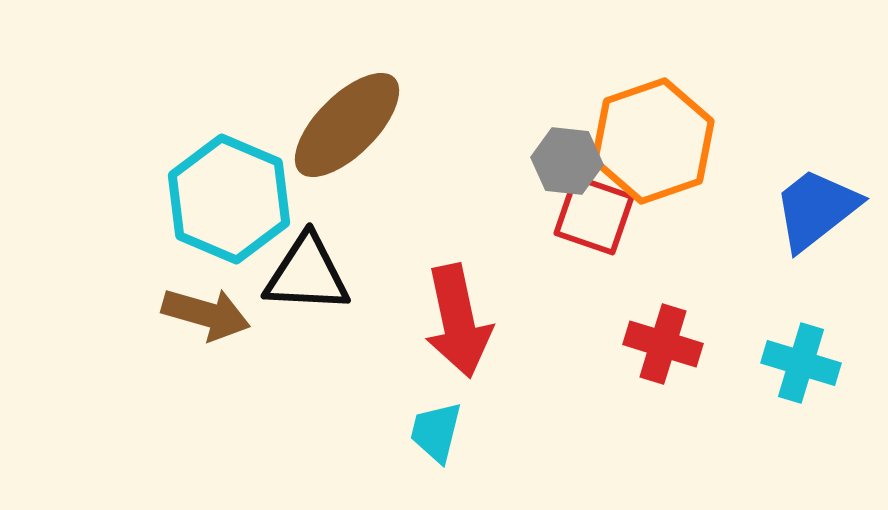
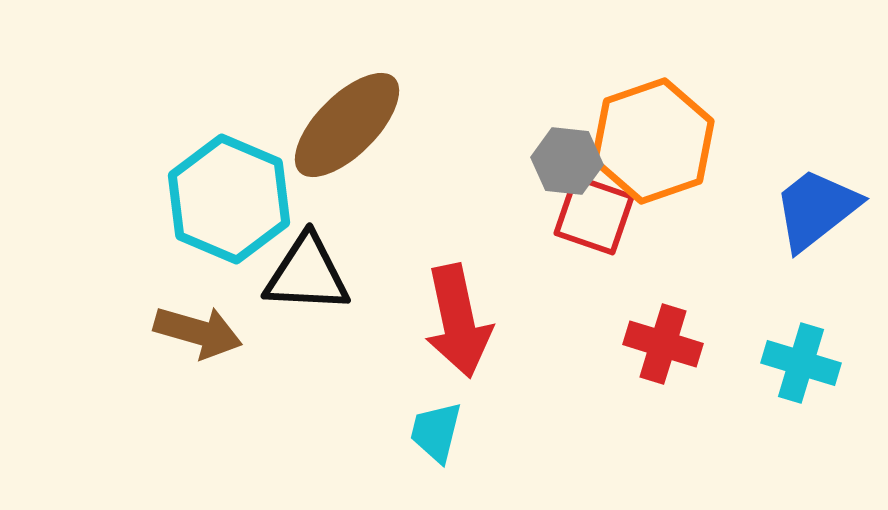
brown arrow: moved 8 px left, 18 px down
